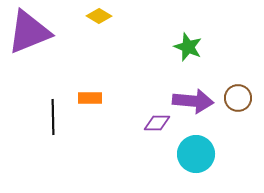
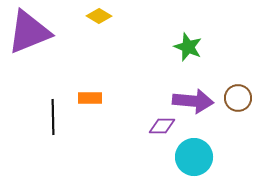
purple diamond: moved 5 px right, 3 px down
cyan circle: moved 2 px left, 3 px down
